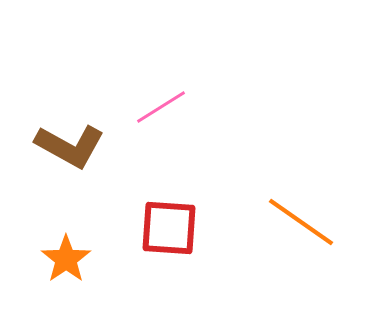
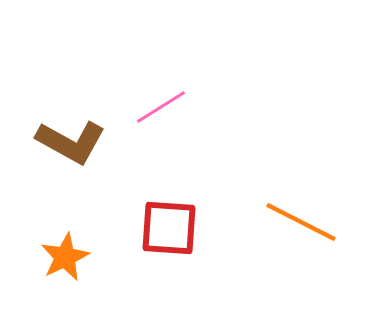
brown L-shape: moved 1 px right, 4 px up
orange line: rotated 8 degrees counterclockwise
orange star: moved 1 px left, 2 px up; rotated 9 degrees clockwise
